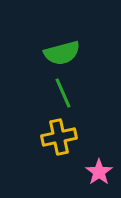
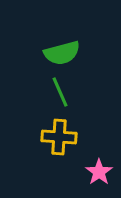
green line: moved 3 px left, 1 px up
yellow cross: rotated 16 degrees clockwise
